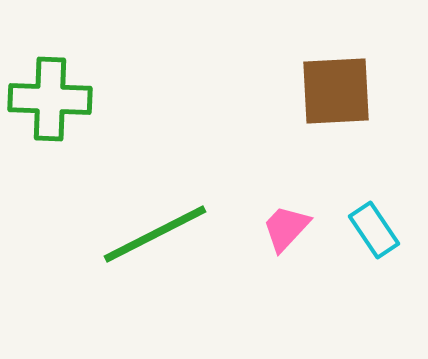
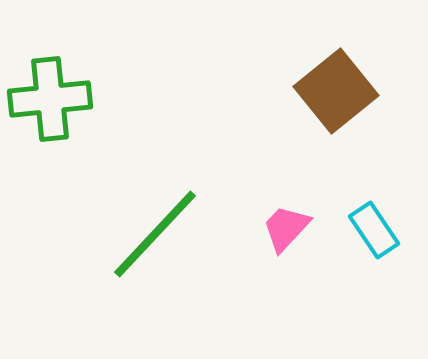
brown square: rotated 36 degrees counterclockwise
green cross: rotated 8 degrees counterclockwise
green line: rotated 20 degrees counterclockwise
